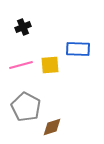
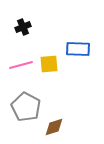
yellow square: moved 1 px left, 1 px up
brown diamond: moved 2 px right
